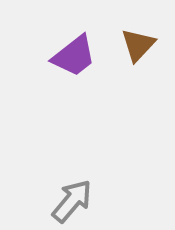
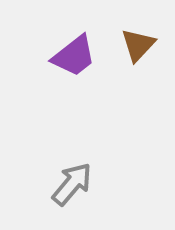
gray arrow: moved 17 px up
